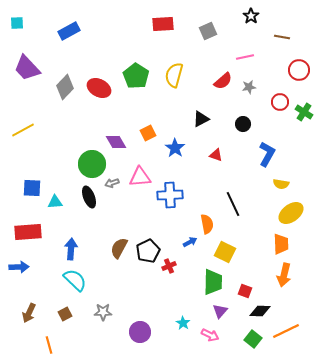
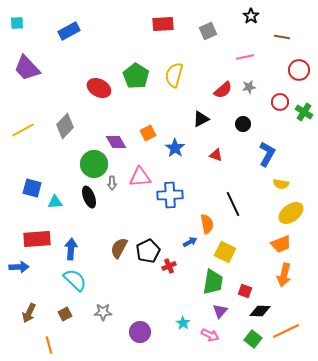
red semicircle at (223, 81): moved 9 px down
gray diamond at (65, 87): moved 39 px down
green circle at (92, 164): moved 2 px right
gray arrow at (112, 183): rotated 72 degrees counterclockwise
blue square at (32, 188): rotated 12 degrees clockwise
red rectangle at (28, 232): moved 9 px right, 7 px down
orange trapezoid at (281, 244): rotated 70 degrees clockwise
green trapezoid at (213, 282): rotated 8 degrees clockwise
